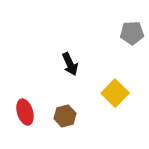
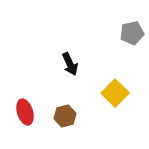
gray pentagon: rotated 10 degrees counterclockwise
